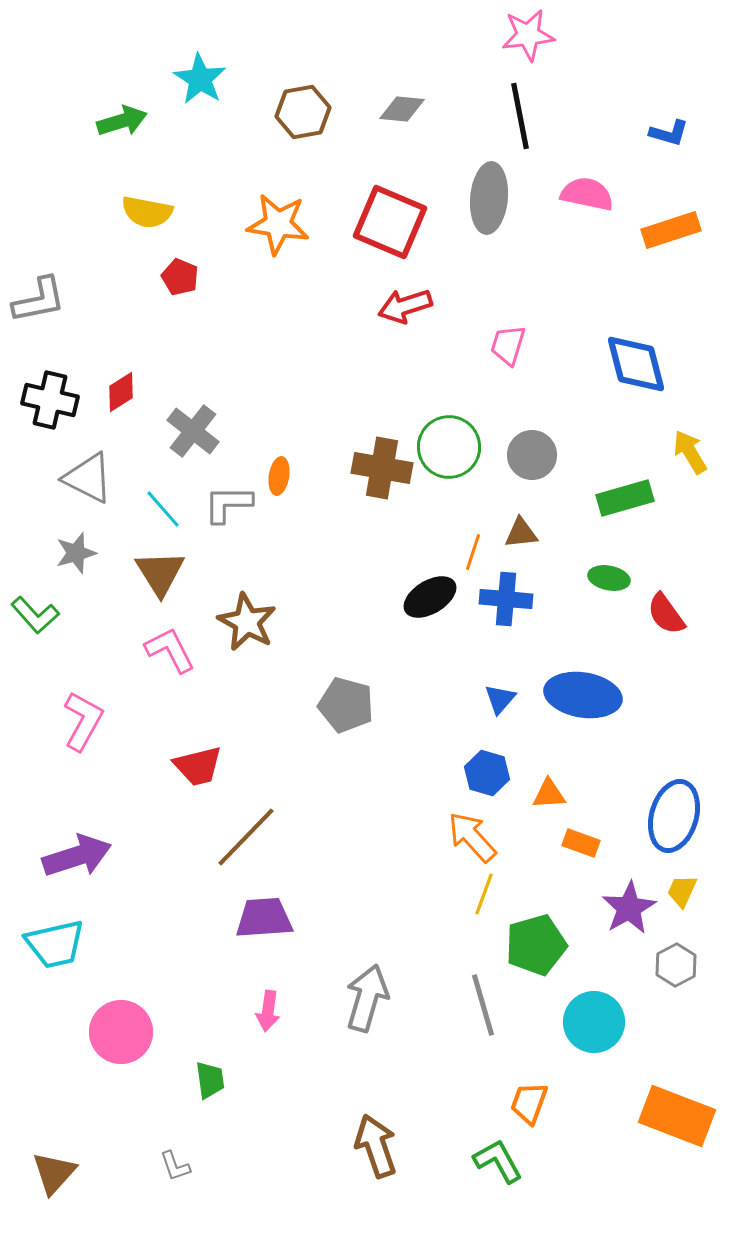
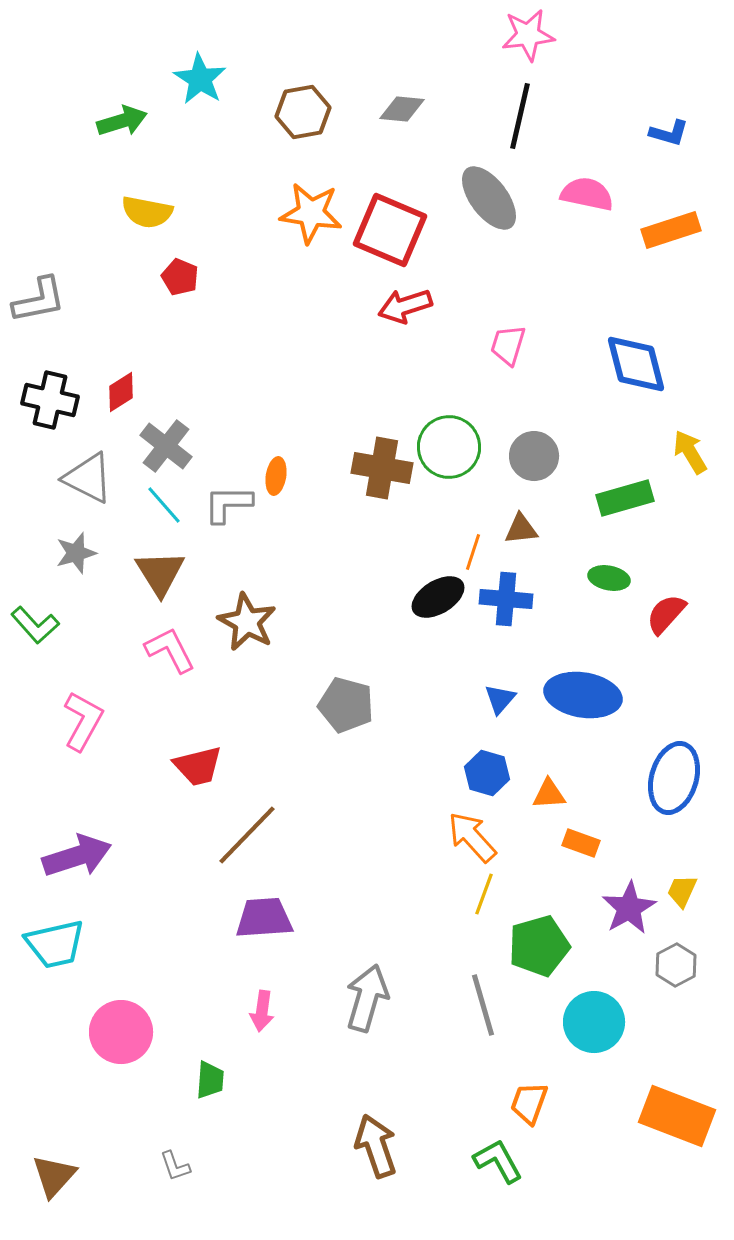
black line at (520, 116): rotated 24 degrees clockwise
gray ellipse at (489, 198): rotated 42 degrees counterclockwise
red square at (390, 222): moved 8 px down
orange star at (278, 224): moved 33 px right, 11 px up
gray cross at (193, 431): moved 27 px left, 15 px down
gray circle at (532, 455): moved 2 px right, 1 px down
orange ellipse at (279, 476): moved 3 px left
cyan line at (163, 509): moved 1 px right, 4 px up
brown triangle at (521, 533): moved 4 px up
black ellipse at (430, 597): moved 8 px right
red semicircle at (666, 614): rotated 78 degrees clockwise
green L-shape at (35, 615): moved 10 px down
blue ellipse at (674, 816): moved 38 px up
brown line at (246, 837): moved 1 px right, 2 px up
green pentagon at (536, 945): moved 3 px right, 1 px down
pink arrow at (268, 1011): moved 6 px left
green trapezoid at (210, 1080): rotated 12 degrees clockwise
brown triangle at (54, 1173): moved 3 px down
